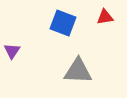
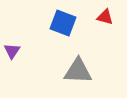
red triangle: rotated 24 degrees clockwise
